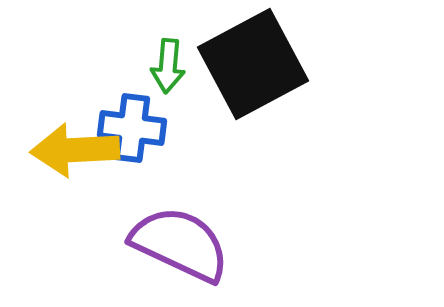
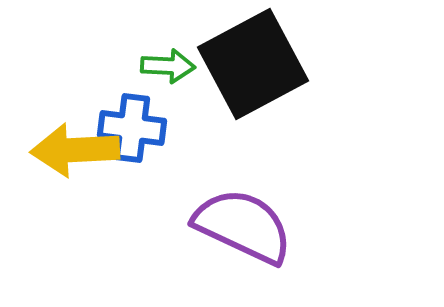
green arrow: rotated 92 degrees counterclockwise
purple semicircle: moved 63 px right, 18 px up
